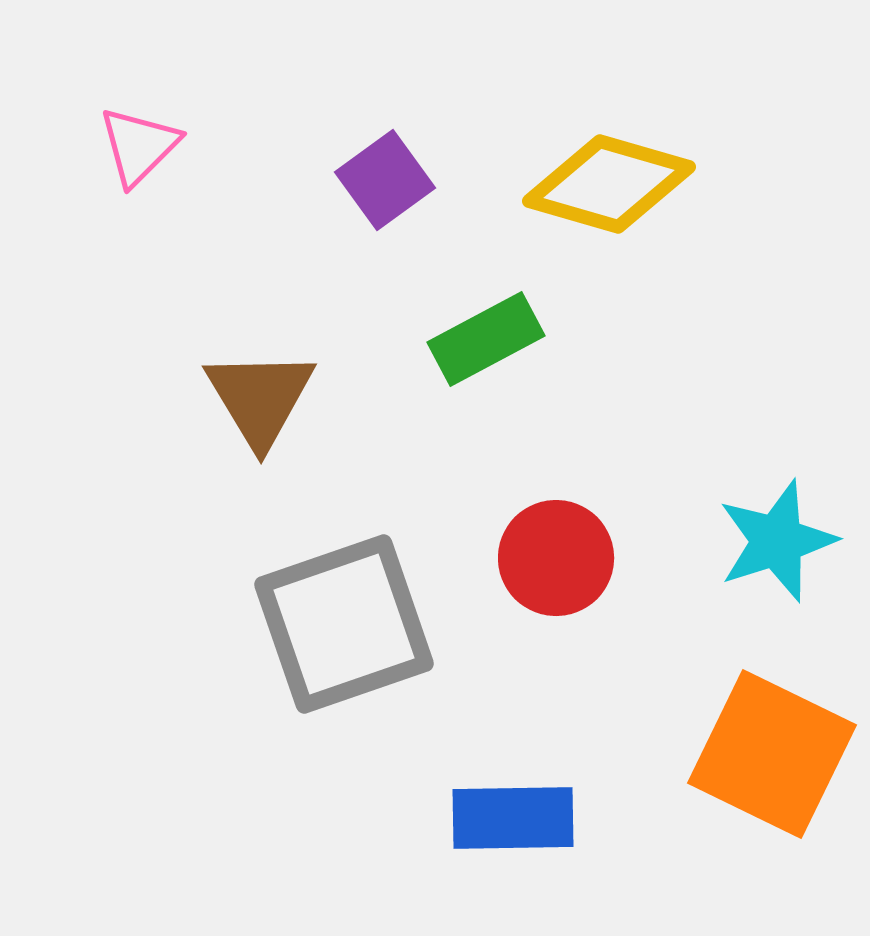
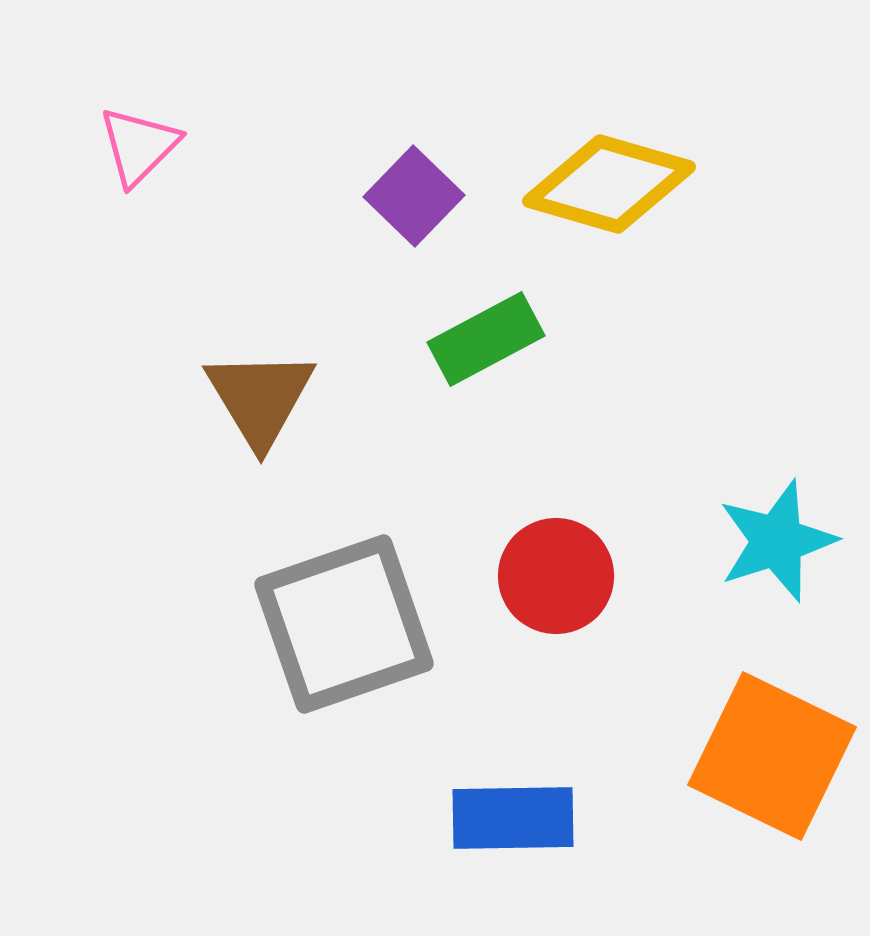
purple square: moved 29 px right, 16 px down; rotated 10 degrees counterclockwise
red circle: moved 18 px down
orange square: moved 2 px down
